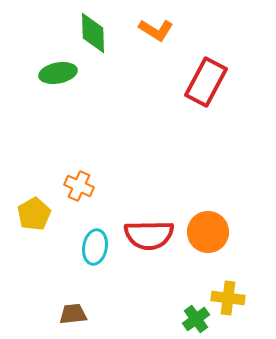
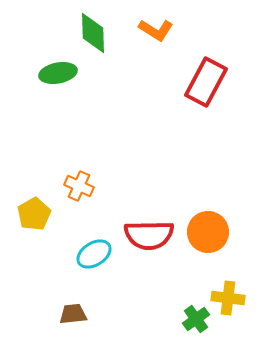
cyan ellipse: moved 1 px left, 7 px down; rotated 48 degrees clockwise
